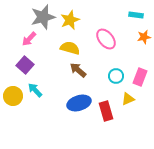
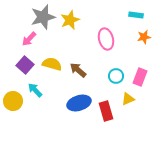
pink ellipse: rotated 25 degrees clockwise
yellow semicircle: moved 18 px left, 16 px down
yellow circle: moved 5 px down
